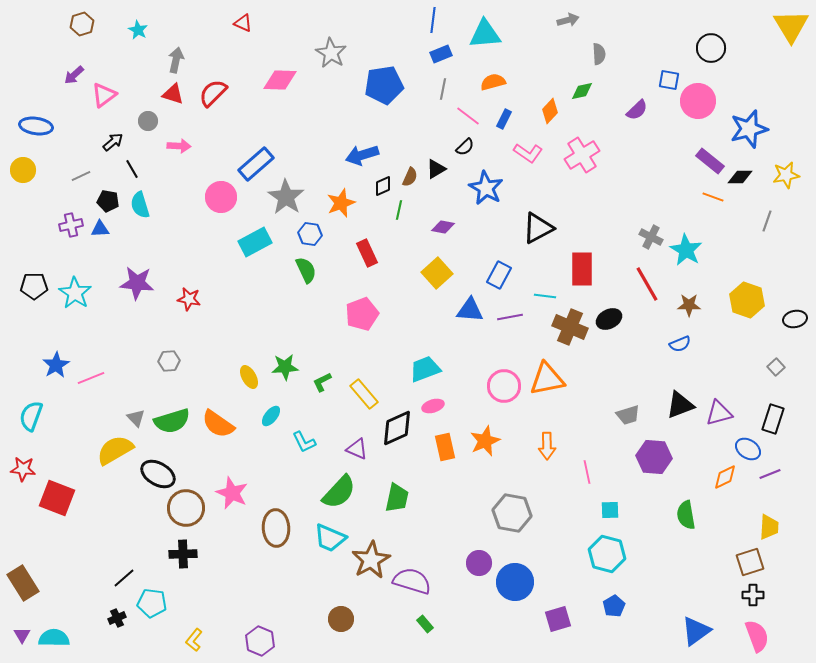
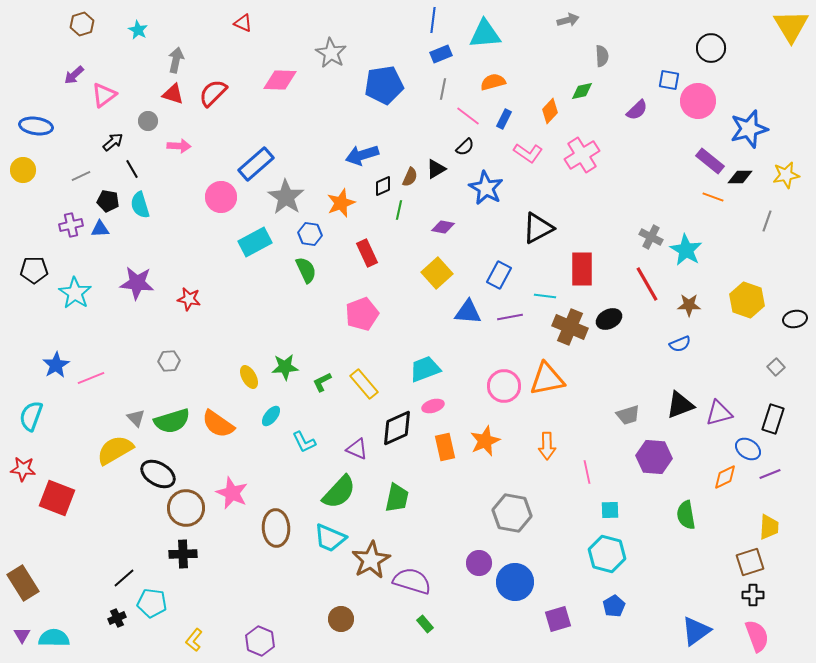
gray semicircle at (599, 54): moved 3 px right, 2 px down
black pentagon at (34, 286): moved 16 px up
blue triangle at (470, 310): moved 2 px left, 2 px down
yellow rectangle at (364, 394): moved 10 px up
